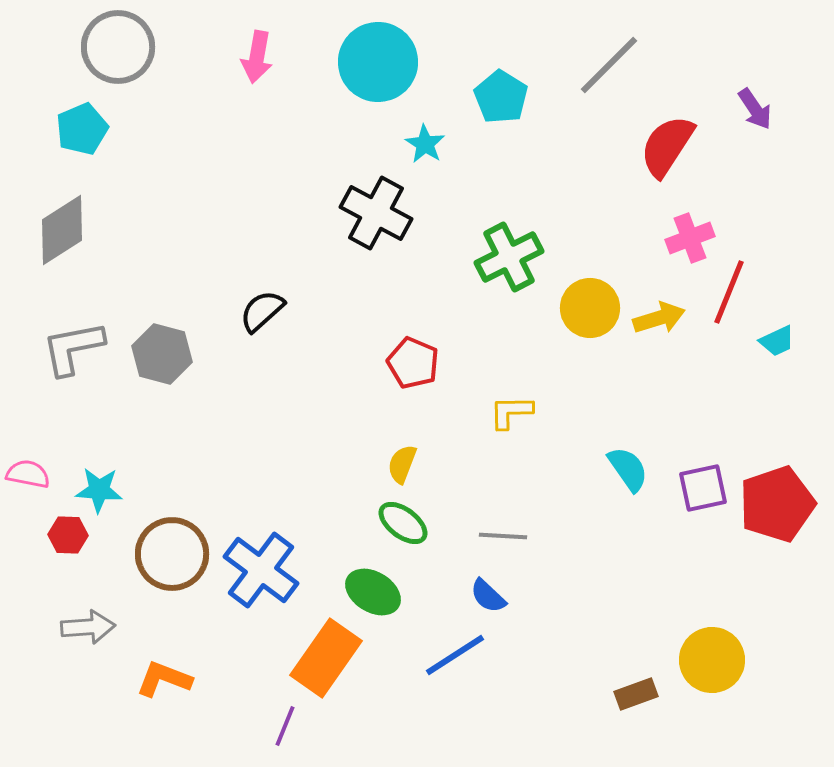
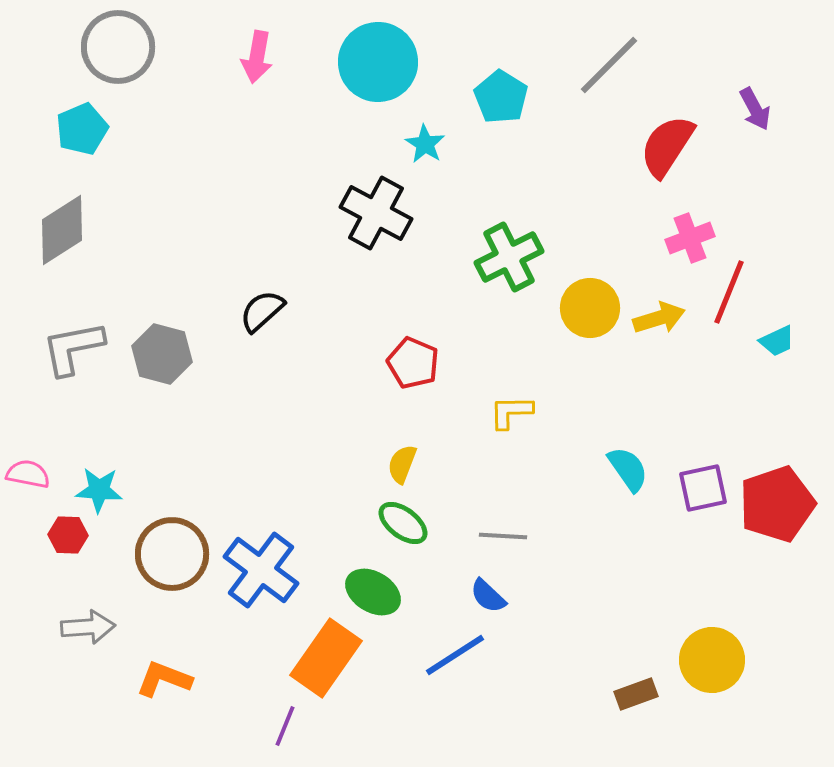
purple arrow at (755, 109): rotated 6 degrees clockwise
